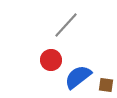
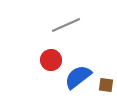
gray line: rotated 24 degrees clockwise
